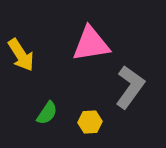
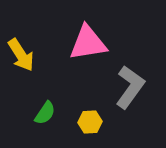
pink triangle: moved 3 px left, 1 px up
green semicircle: moved 2 px left
